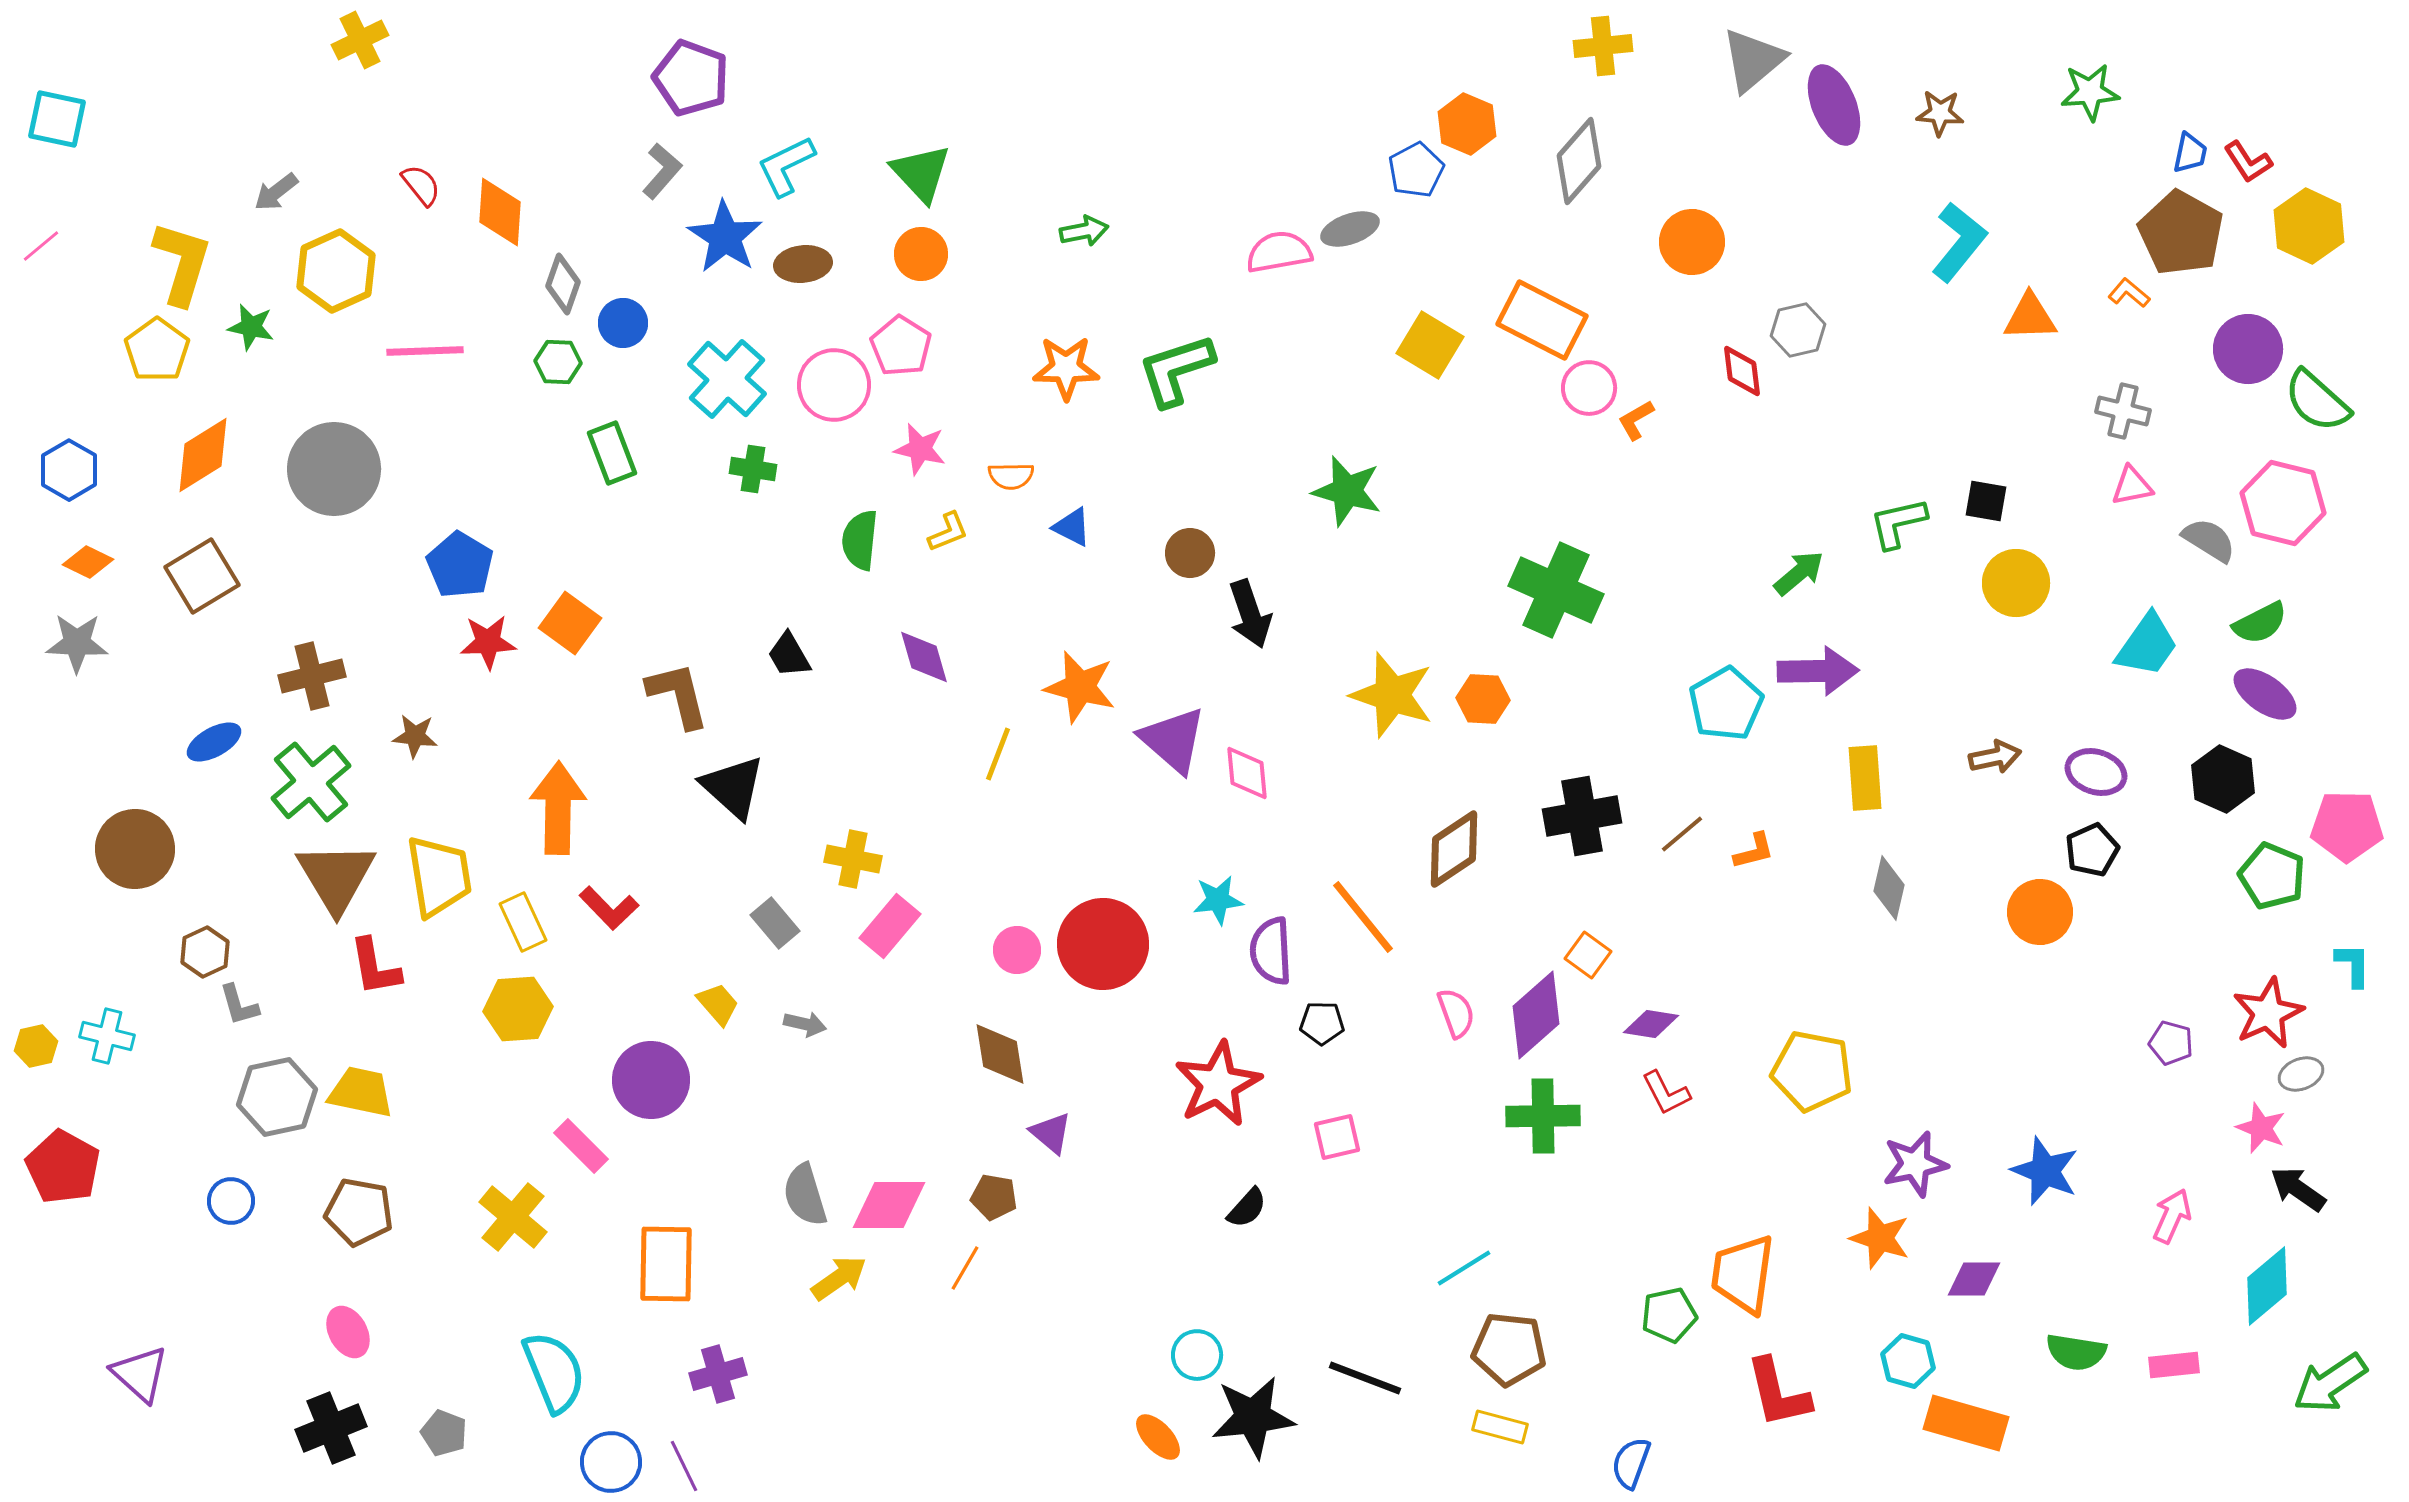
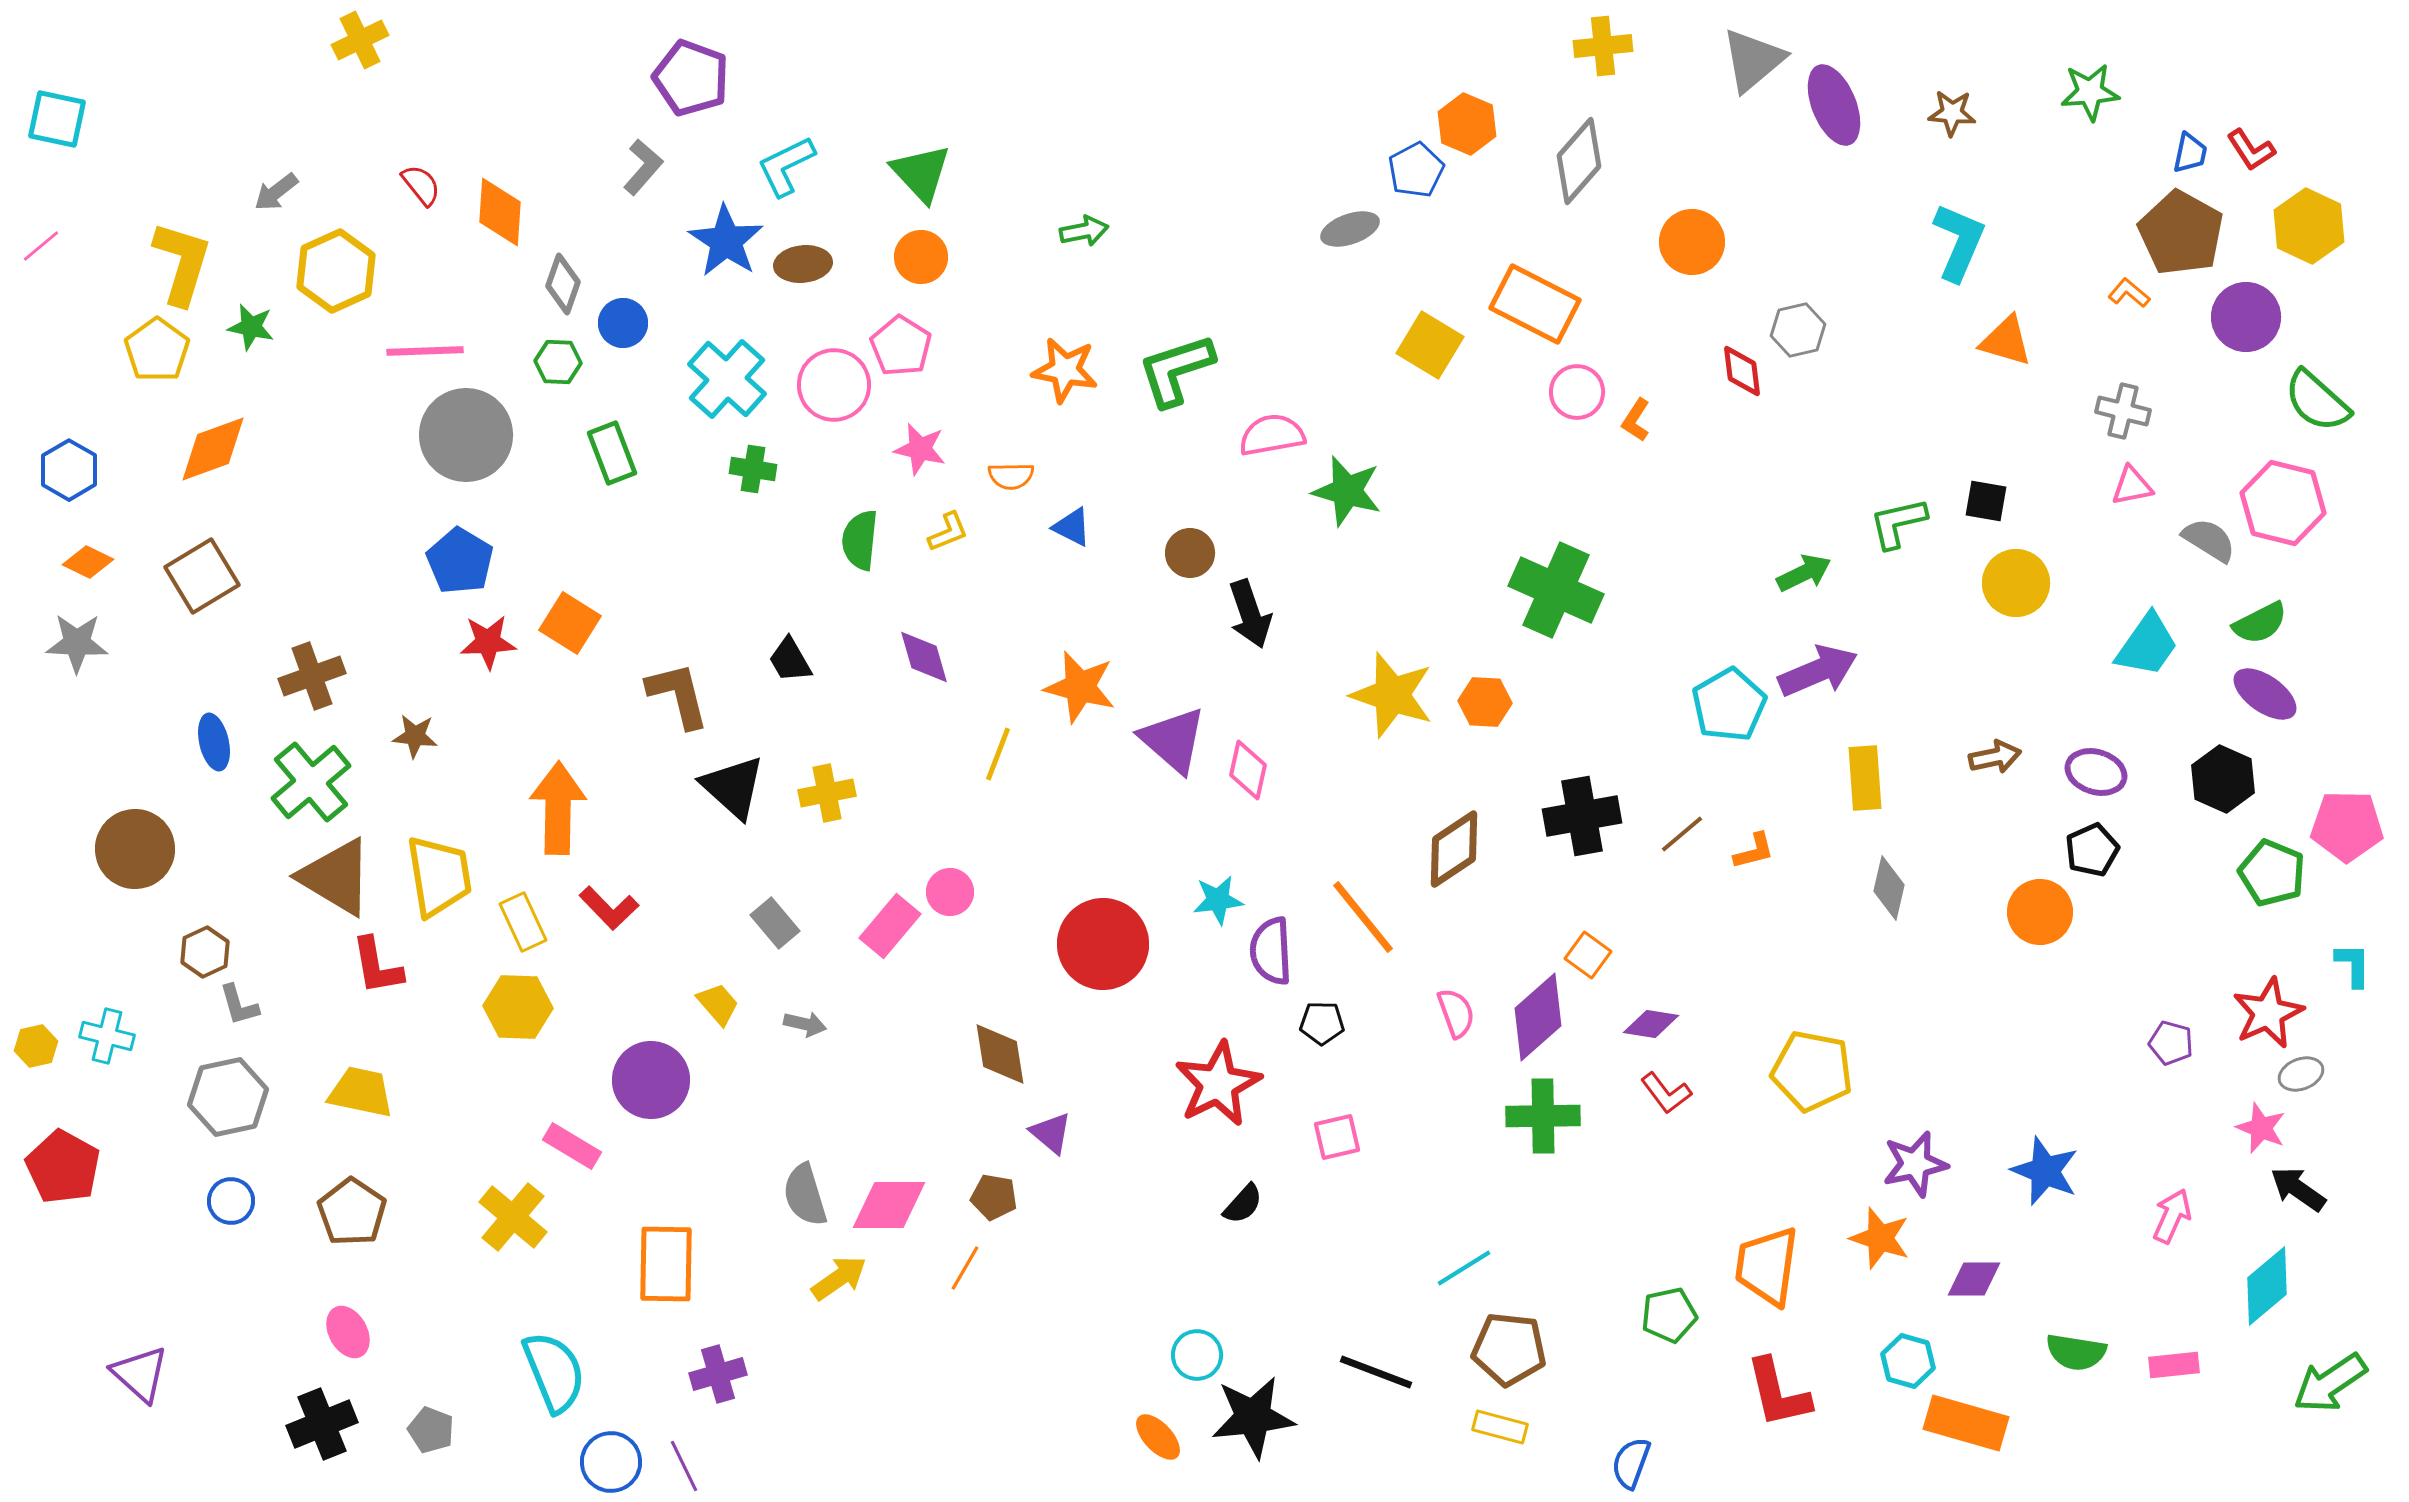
brown star at (1940, 113): moved 12 px right
red L-shape at (2248, 162): moved 3 px right, 12 px up
gray L-shape at (662, 171): moved 19 px left, 4 px up
blue star at (725, 237): moved 1 px right, 4 px down
cyan L-shape at (1959, 242): rotated 16 degrees counterclockwise
pink semicircle at (1279, 252): moved 7 px left, 183 px down
orange circle at (921, 254): moved 3 px down
orange triangle at (2030, 317): moved 24 px left, 24 px down; rotated 18 degrees clockwise
orange rectangle at (1542, 320): moved 7 px left, 16 px up
purple circle at (2248, 349): moved 2 px left, 32 px up
orange star at (1066, 368): moved 1 px left, 2 px down; rotated 10 degrees clockwise
pink circle at (1589, 388): moved 12 px left, 4 px down
orange L-shape at (1636, 420): rotated 27 degrees counterclockwise
orange diamond at (203, 455): moved 10 px right, 6 px up; rotated 12 degrees clockwise
gray circle at (334, 469): moved 132 px right, 34 px up
blue pentagon at (460, 565): moved 4 px up
green arrow at (1799, 573): moved 5 px right; rotated 14 degrees clockwise
orange square at (570, 623): rotated 4 degrees counterclockwise
black trapezoid at (789, 655): moved 1 px right, 5 px down
purple arrow at (1818, 671): rotated 22 degrees counterclockwise
brown cross at (312, 676): rotated 6 degrees counterclockwise
orange hexagon at (1483, 699): moved 2 px right, 3 px down
cyan pentagon at (1726, 704): moved 3 px right, 1 px down
blue ellipse at (214, 742): rotated 74 degrees counterclockwise
pink diamond at (1247, 773): moved 1 px right, 3 px up; rotated 18 degrees clockwise
yellow cross at (853, 859): moved 26 px left, 66 px up; rotated 22 degrees counterclockwise
green pentagon at (2272, 876): moved 3 px up
brown triangle at (336, 877): rotated 28 degrees counterclockwise
pink circle at (1017, 950): moved 67 px left, 58 px up
red L-shape at (375, 967): moved 2 px right, 1 px up
yellow hexagon at (518, 1009): moved 2 px up; rotated 6 degrees clockwise
purple diamond at (1536, 1015): moved 2 px right, 2 px down
red L-shape at (1666, 1093): rotated 10 degrees counterclockwise
gray hexagon at (277, 1097): moved 49 px left
pink rectangle at (581, 1146): moved 9 px left; rotated 14 degrees counterclockwise
black semicircle at (1247, 1208): moved 4 px left, 4 px up
brown pentagon at (359, 1212): moved 7 px left; rotated 24 degrees clockwise
orange trapezoid at (1743, 1274): moved 24 px right, 8 px up
black line at (1365, 1378): moved 11 px right, 6 px up
black cross at (331, 1428): moved 9 px left, 4 px up
gray pentagon at (444, 1433): moved 13 px left, 3 px up
